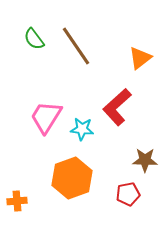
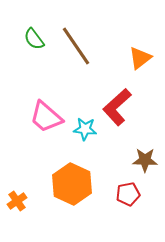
pink trapezoid: rotated 81 degrees counterclockwise
cyan star: moved 3 px right
orange hexagon: moved 6 px down; rotated 15 degrees counterclockwise
orange cross: rotated 30 degrees counterclockwise
